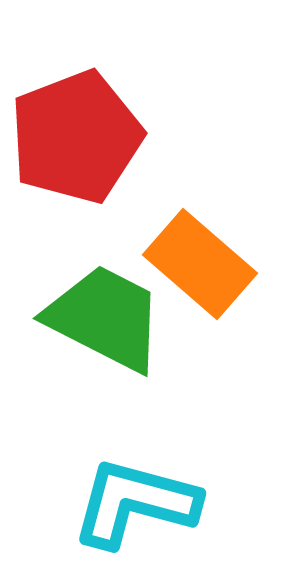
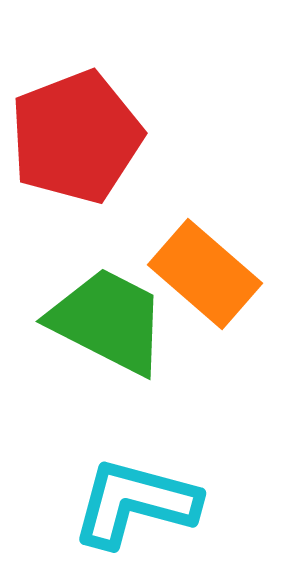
orange rectangle: moved 5 px right, 10 px down
green trapezoid: moved 3 px right, 3 px down
